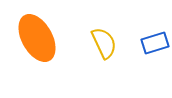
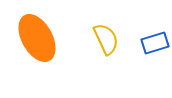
yellow semicircle: moved 2 px right, 4 px up
